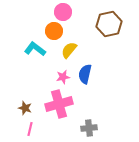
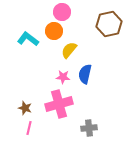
pink circle: moved 1 px left
cyan L-shape: moved 7 px left, 10 px up
pink star: rotated 16 degrees clockwise
pink line: moved 1 px left, 1 px up
